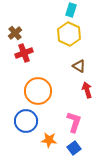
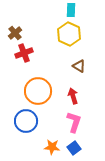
cyan rectangle: rotated 16 degrees counterclockwise
red arrow: moved 14 px left, 6 px down
orange star: moved 3 px right, 7 px down
